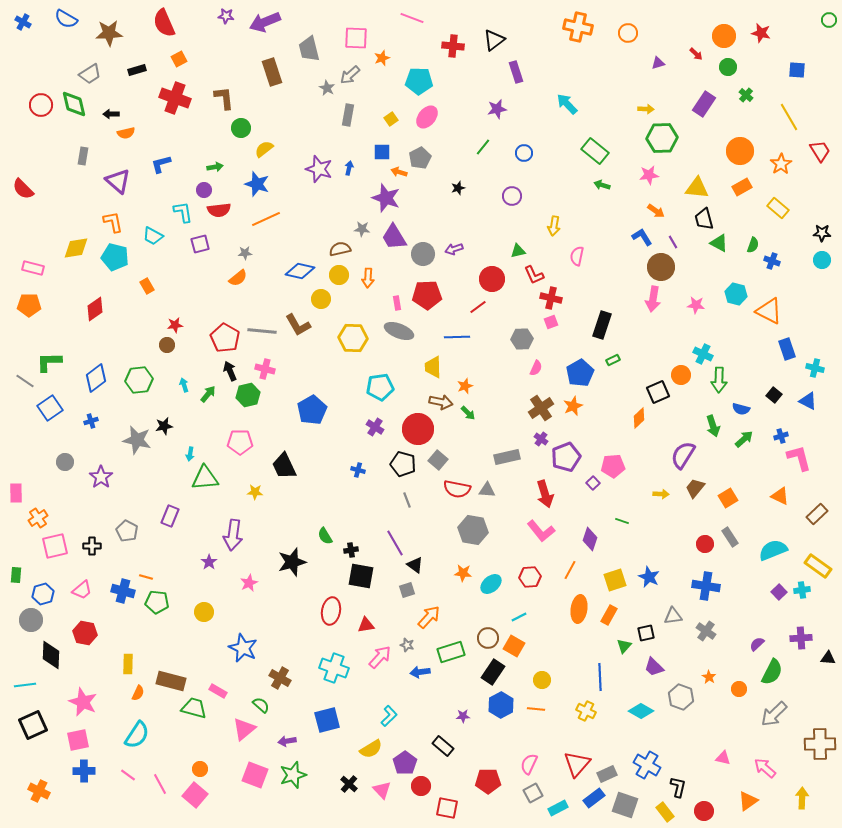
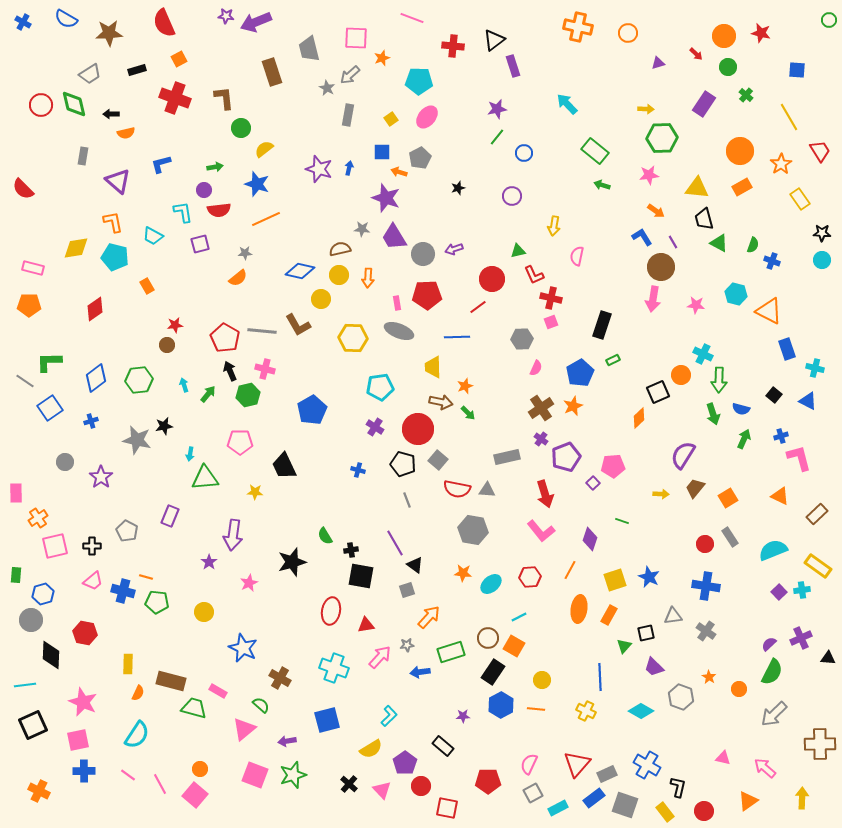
purple arrow at (265, 22): moved 9 px left
purple rectangle at (516, 72): moved 3 px left, 6 px up
green line at (483, 147): moved 14 px right, 10 px up
yellow rectangle at (778, 208): moved 22 px right, 9 px up; rotated 15 degrees clockwise
green arrow at (713, 426): moved 12 px up
green arrow at (744, 439): rotated 24 degrees counterclockwise
pink trapezoid at (82, 590): moved 11 px right, 9 px up
purple cross at (801, 638): rotated 20 degrees counterclockwise
purple semicircle at (757, 644): moved 12 px right
gray star at (407, 645): rotated 24 degrees counterclockwise
